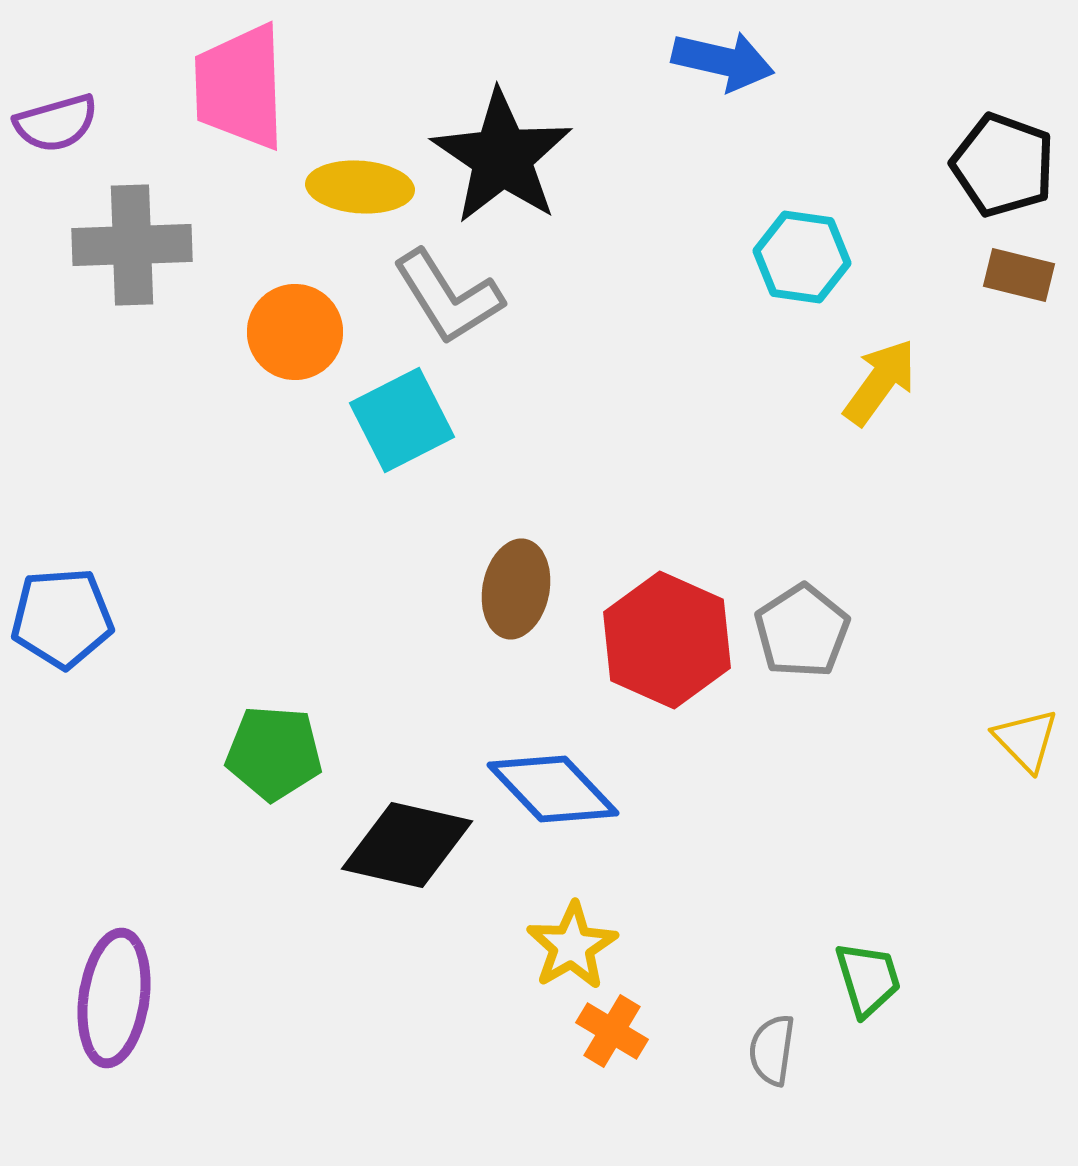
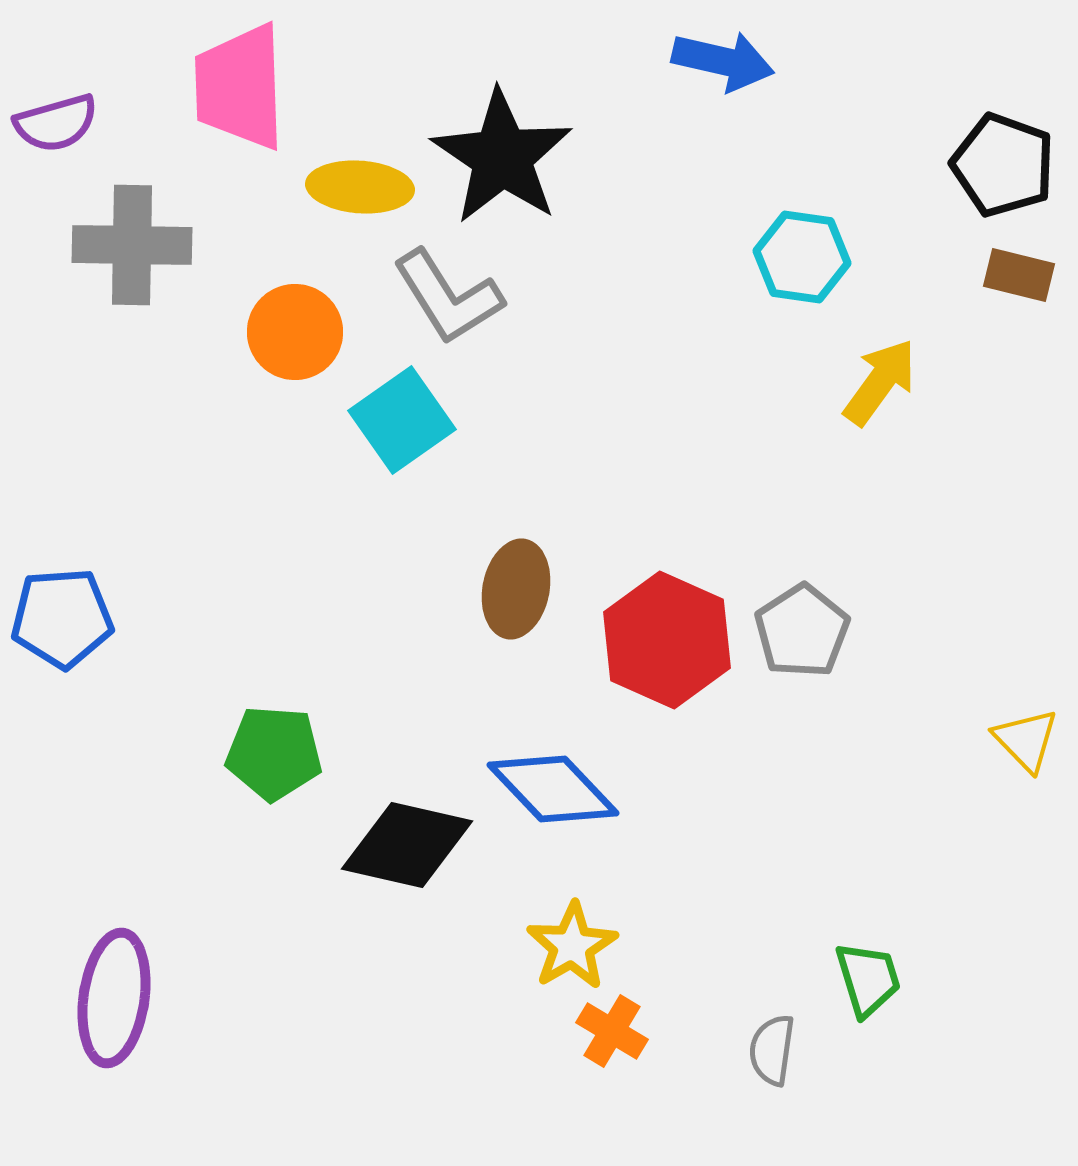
gray cross: rotated 3 degrees clockwise
cyan square: rotated 8 degrees counterclockwise
